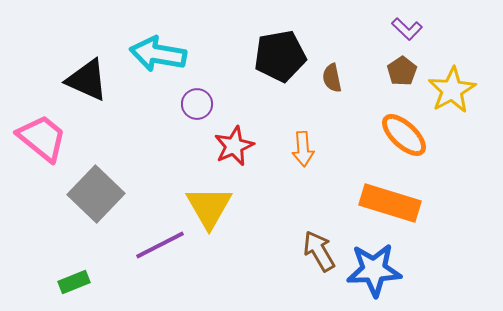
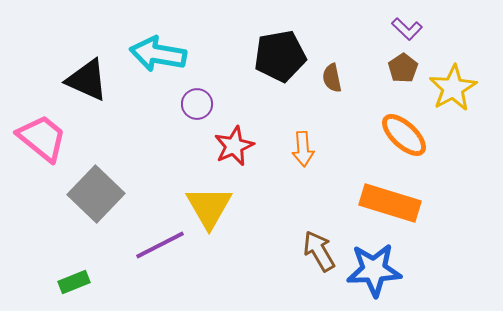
brown pentagon: moved 1 px right, 3 px up
yellow star: moved 1 px right, 2 px up
